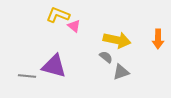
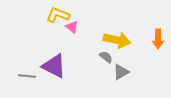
pink triangle: moved 2 px left, 1 px down
purple triangle: rotated 12 degrees clockwise
gray triangle: rotated 12 degrees counterclockwise
